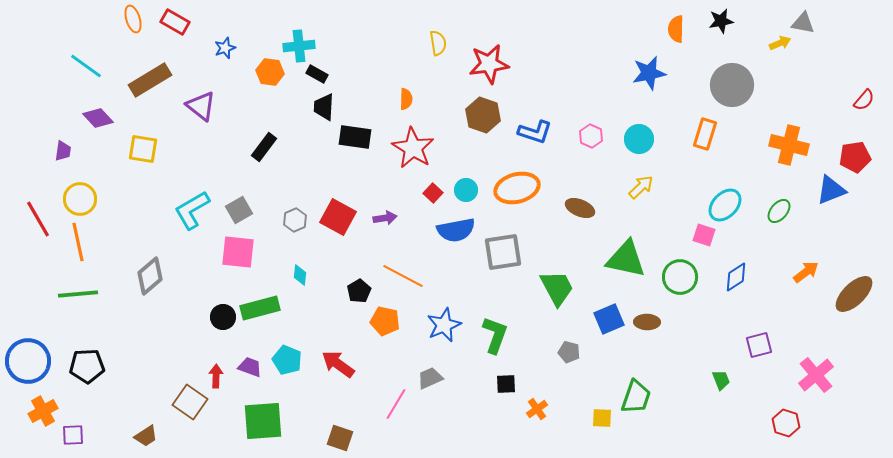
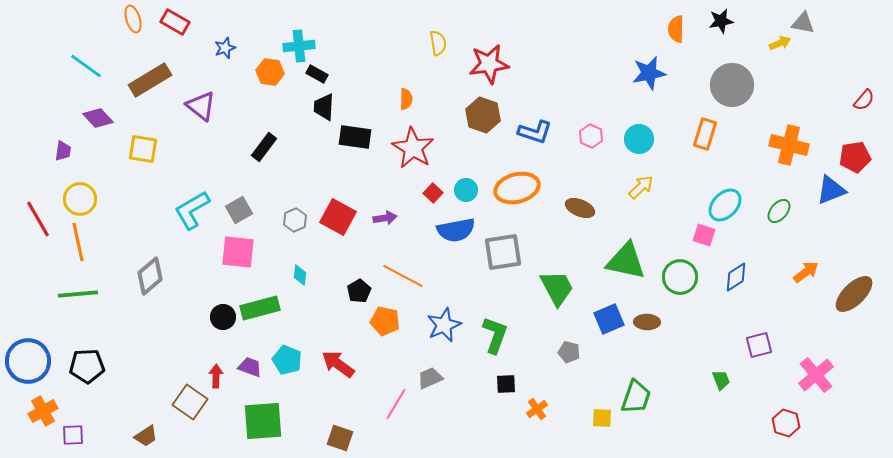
green triangle at (626, 259): moved 2 px down
